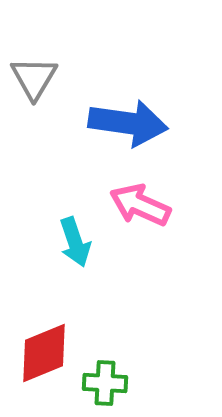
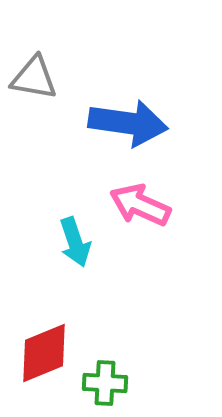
gray triangle: rotated 51 degrees counterclockwise
